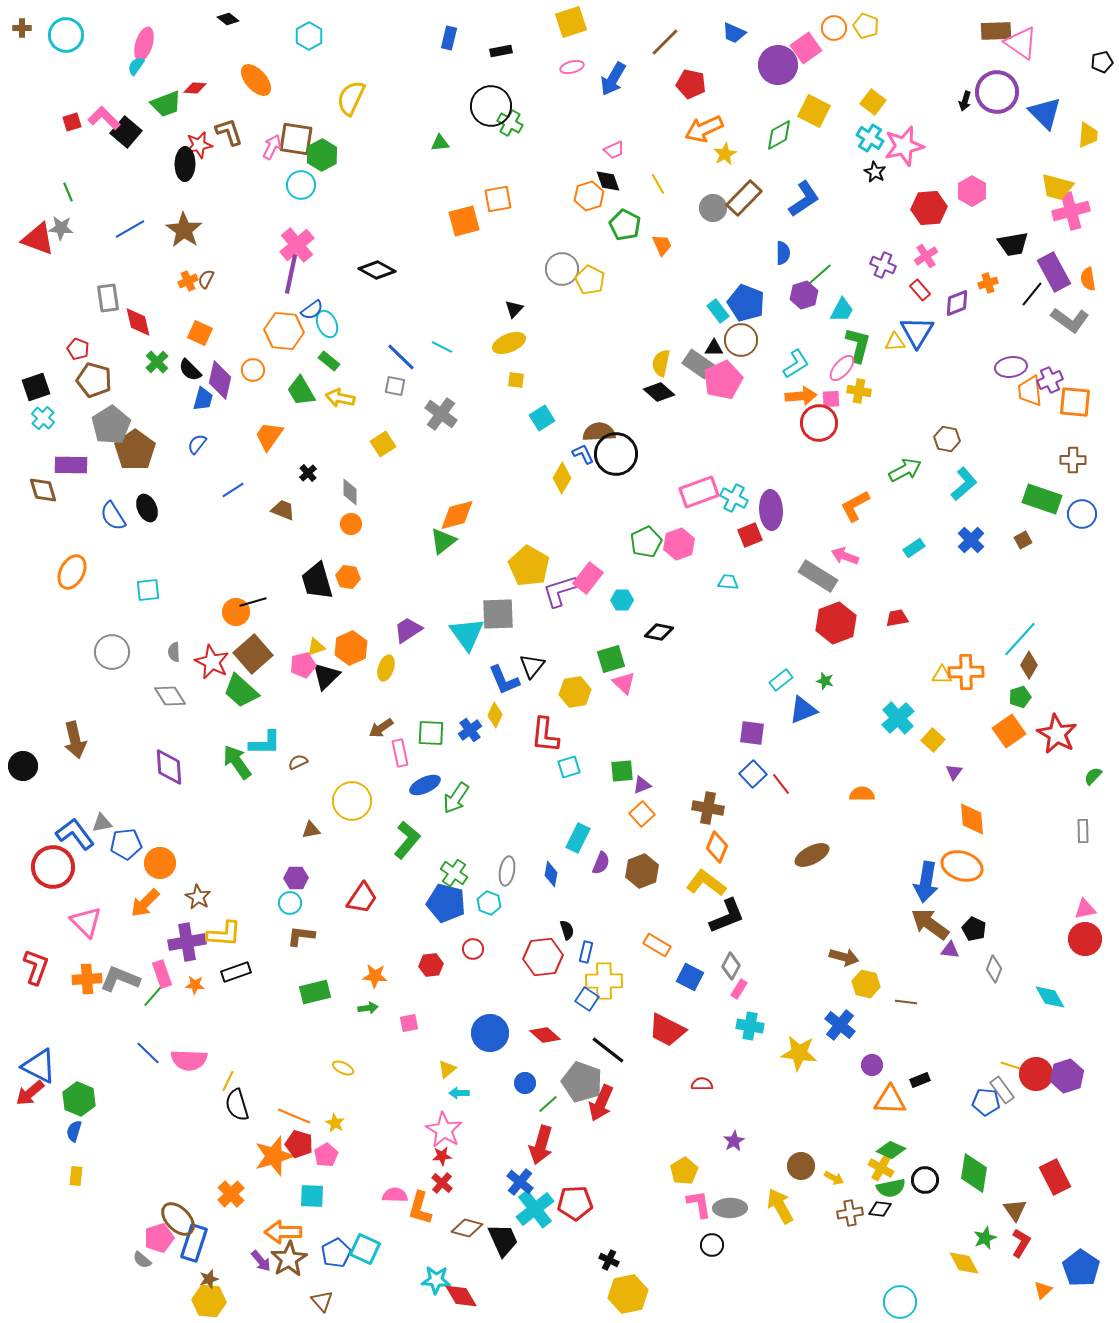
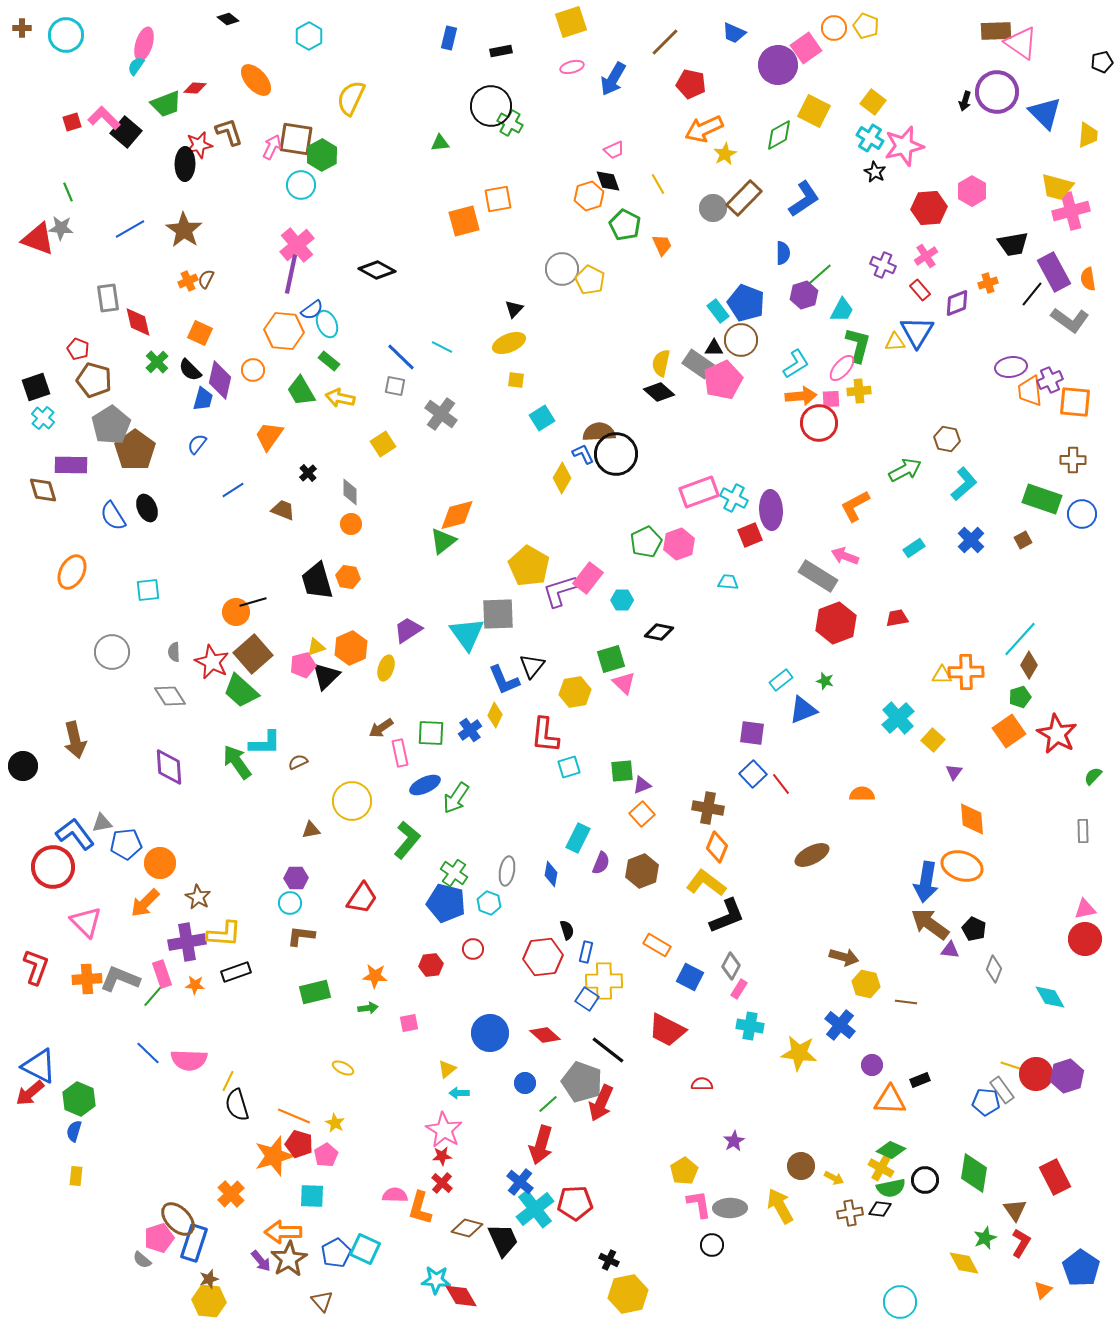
yellow cross at (859, 391): rotated 15 degrees counterclockwise
